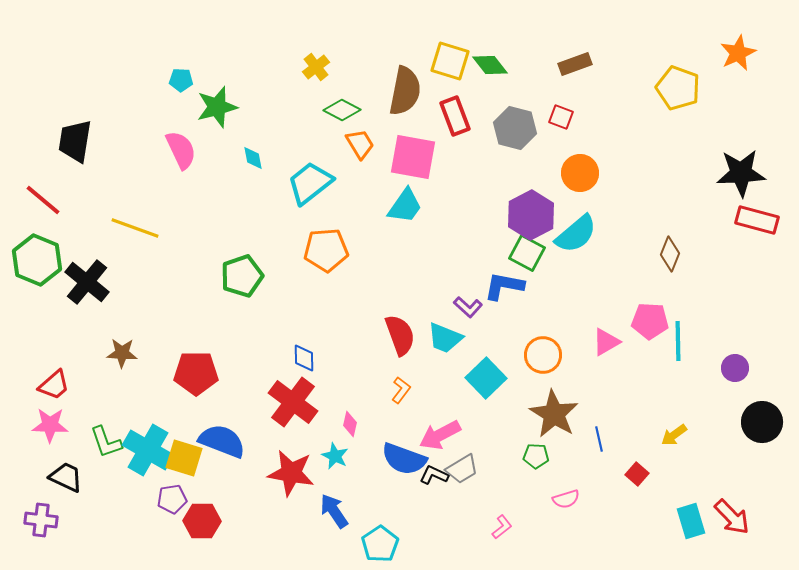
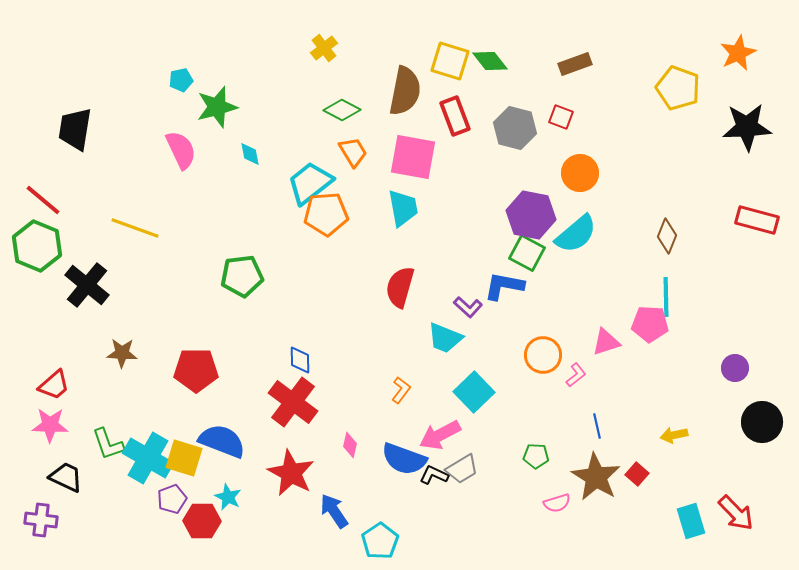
green diamond at (490, 65): moved 4 px up
yellow cross at (316, 67): moved 8 px right, 19 px up
cyan pentagon at (181, 80): rotated 15 degrees counterclockwise
black trapezoid at (75, 141): moved 12 px up
orange trapezoid at (360, 144): moved 7 px left, 8 px down
cyan diamond at (253, 158): moved 3 px left, 4 px up
black star at (741, 173): moved 6 px right, 46 px up
cyan trapezoid at (405, 206): moved 2 px left, 2 px down; rotated 45 degrees counterclockwise
purple hexagon at (531, 215): rotated 21 degrees counterclockwise
orange pentagon at (326, 250): moved 36 px up
brown diamond at (670, 254): moved 3 px left, 18 px up
green hexagon at (37, 260): moved 14 px up
green pentagon at (242, 276): rotated 12 degrees clockwise
black cross at (87, 282): moved 3 px down
pink pentagon at (650, 321): moved 3 px down
red semicircle at (400, 335): moved 48 px up; rotated 144 degrees counterclockwise
cyan line at (678, 341): moved 12 px left, 44 px up
pink triangle at (606, 342): rotated 12 degrees clockwise
blue diamond at (304, 358): moved 4 px left, 2 px down
red pentagon at (196, 373): moved 3 px up
cyan square at (486, 378): moved 12 px left, 14 px down
brown star at (554, 414): moved 42 px right, 63 px down
pink diamond at (350, 424): moved 21 px down
yellow arrow at (674, 435): rotated 24 degrees clockwise
blue line at (599, 439): moved 2 px left, 13 px up
green L-shape at (106, 442): moved 2 px right, 2 px down
cyan cross at (148, 450): moved 8 px down
cyan star at (335, 456): moved 107 px left, 41 px down
red star at (291, 473): rotated 18 degrees clockwise
purple pentagon at (172, 499): rotated 12 degrees counterclockwise
pink semicircle at (566, 499): moved 9 px left, 4 px down
red arrow at (732, 517): moved 4 px right, 4 px up
pink L-shape at (502, 527): moved 74 px right, 152 px up
cyan pentagon at (380, 544): moved 3 px up
